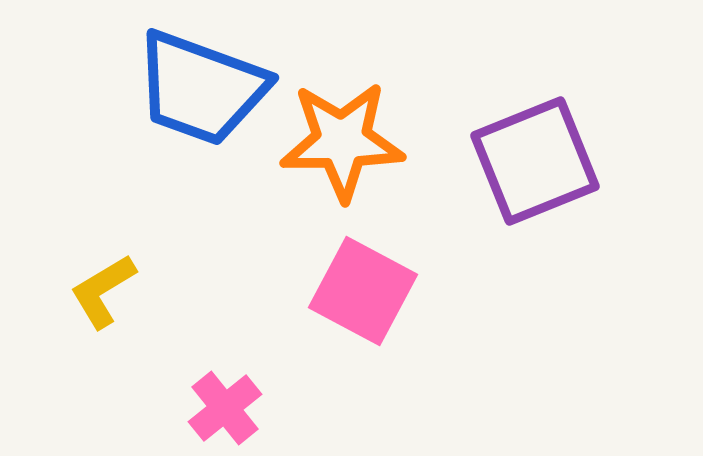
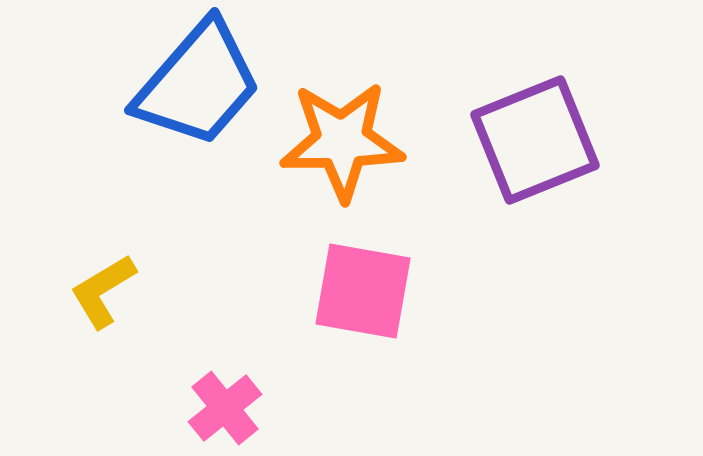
blue trapezoid: moved 3 px left, 4 px up; rotated 69 degrees counterclockwise
purple square: moved 21 px up
pink square: rotated 18 degrees counterclockwise
